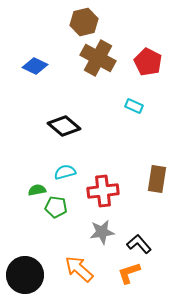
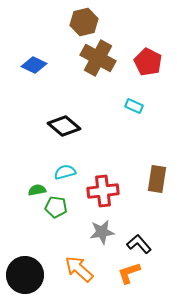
blue diamond: moved 1 px left, 1 px up
